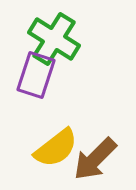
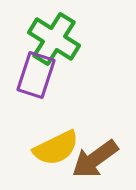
yellow semicircle: rotated 12 degrees clockwise
brown arrow: rotated 9 degrees clockwise
